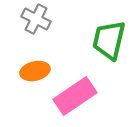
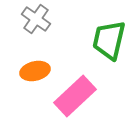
gray cross: rotated 8 degrees clockwise
pink rectangle: rotated 9 degrees counterclockwise
